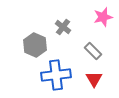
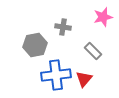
gray cross: rotated 28 degrees counterclockwise
gray hexagon: rotated 25 degrees clockwise
red triangle: moved 10 px left; rotated 12 degrees clockwise
